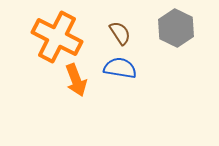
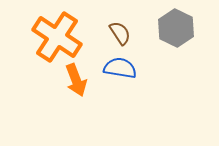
orange cross: rotated 6 degrees clockwise
